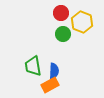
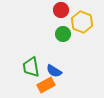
red circle: moved 3 px up
green trapezoid: moved 2 px left, 1 px down
blue semicircle: rotated 119 degrees clockwise
orange rectangle: moved 4 px left
